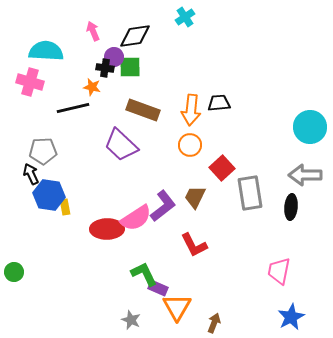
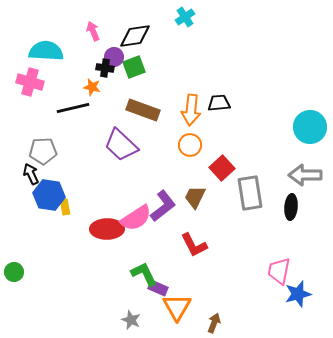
green square: moved 4 px right; rotated 20 degrees counterclockwise
blue star: moved 7 px right, 23 px up; rotated 12 degrees clockwise
